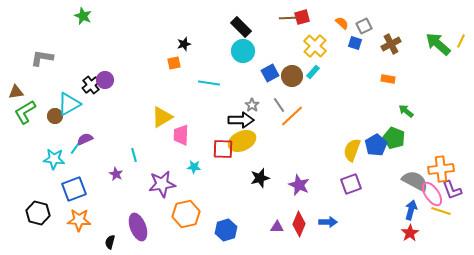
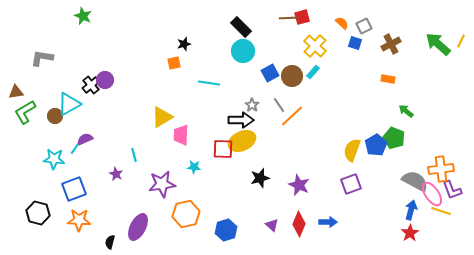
purple ellipse at (138, 227): rotated 48 degrees clockwise
purple triangle at (277, 227): moved 5 px left, 2 px up; rotated 40 degrees clockwise
